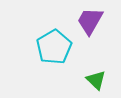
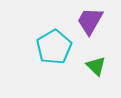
green triangle: moved 14 px up
